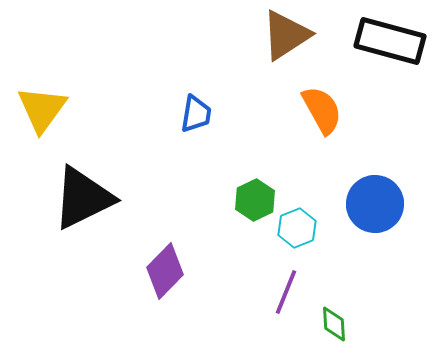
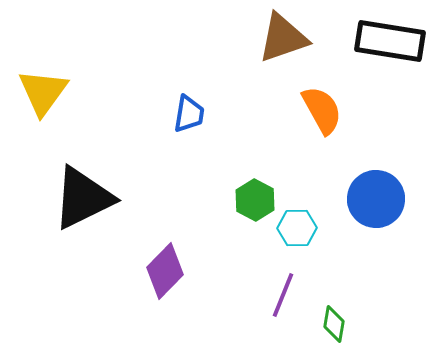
brown triangle: moved 3 px left, 3 px down; rotated 14 degrees clockwise
black rectangle: rotated 6 degrees counterclockwise
yellow triangle: moved 1 px right, 17 px up
blue trapezoid: moved 7 px left
green hexagon: rotated 6 degrees counterclockwise
blue circle: moved 1 px right, 5 px up
cyan hexagon: rotated 21 degrees clockwise
purple line: moved 3 px left, 3 px down
green diamond: rotated 12 degrees clockwise
